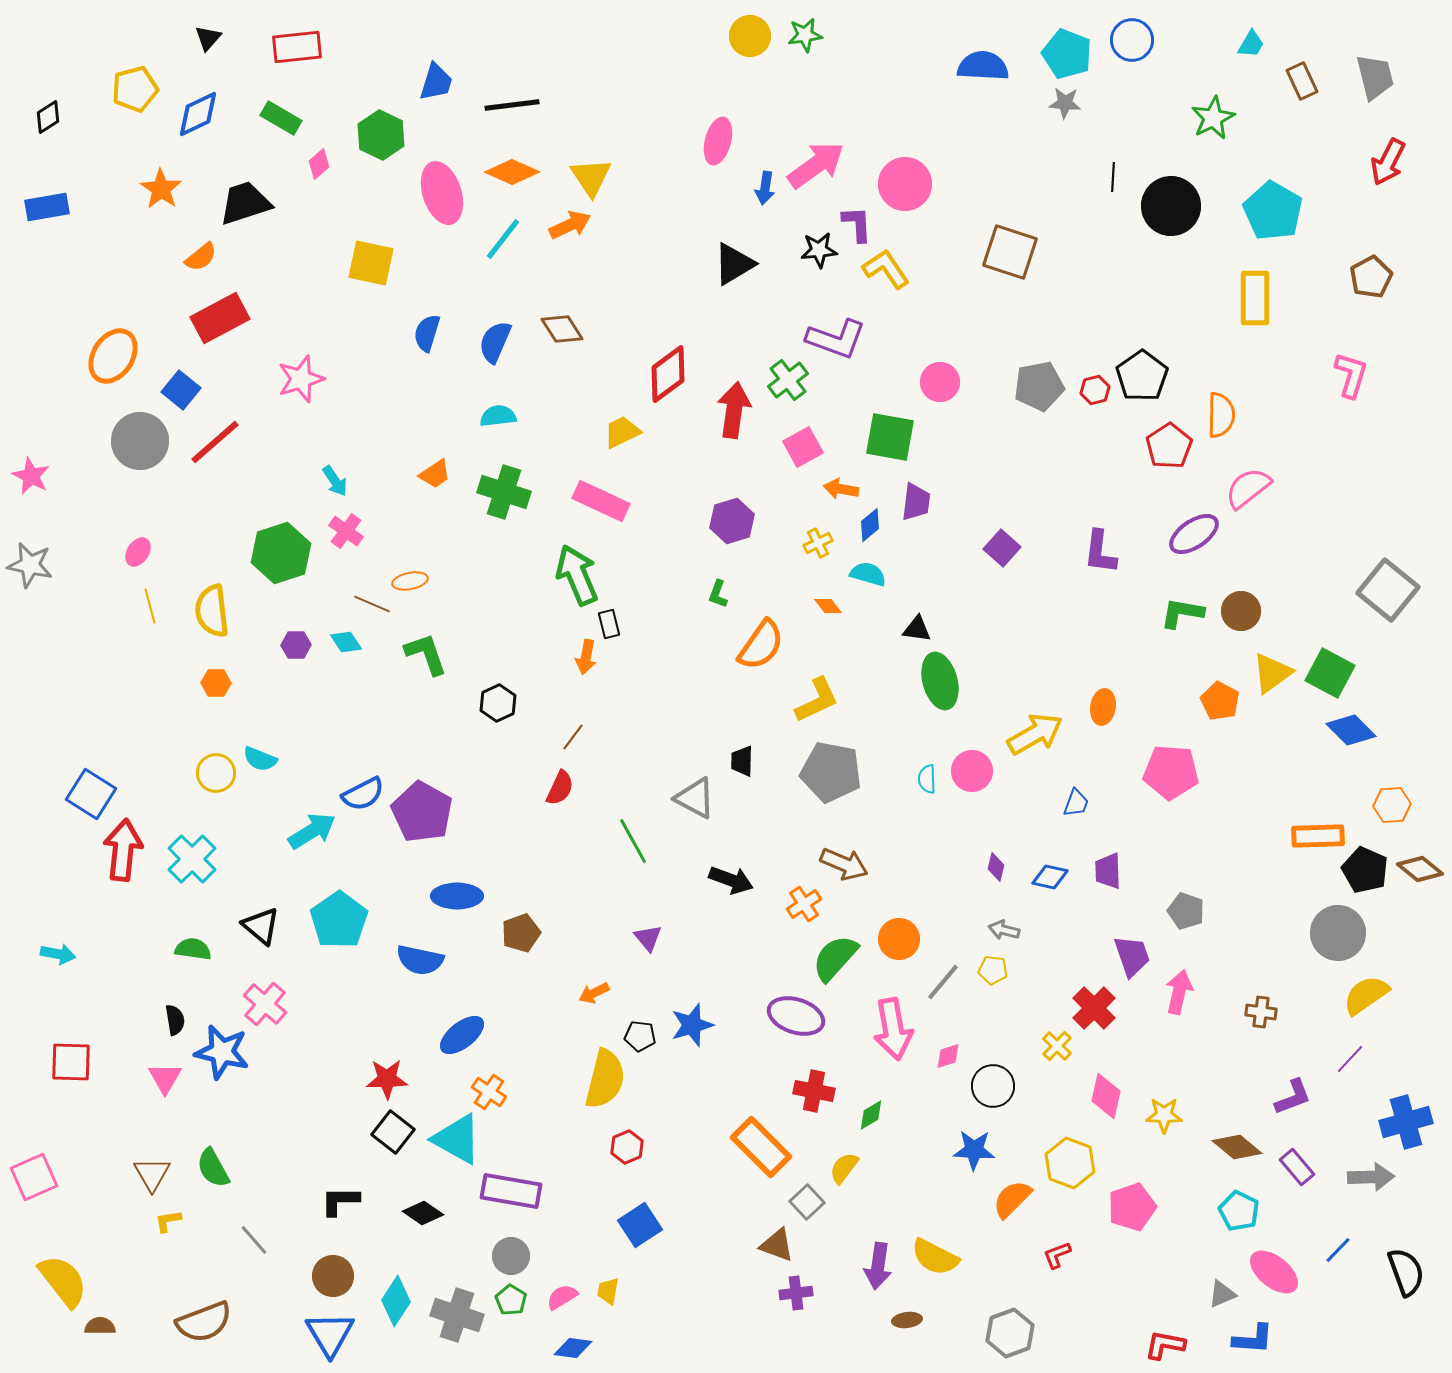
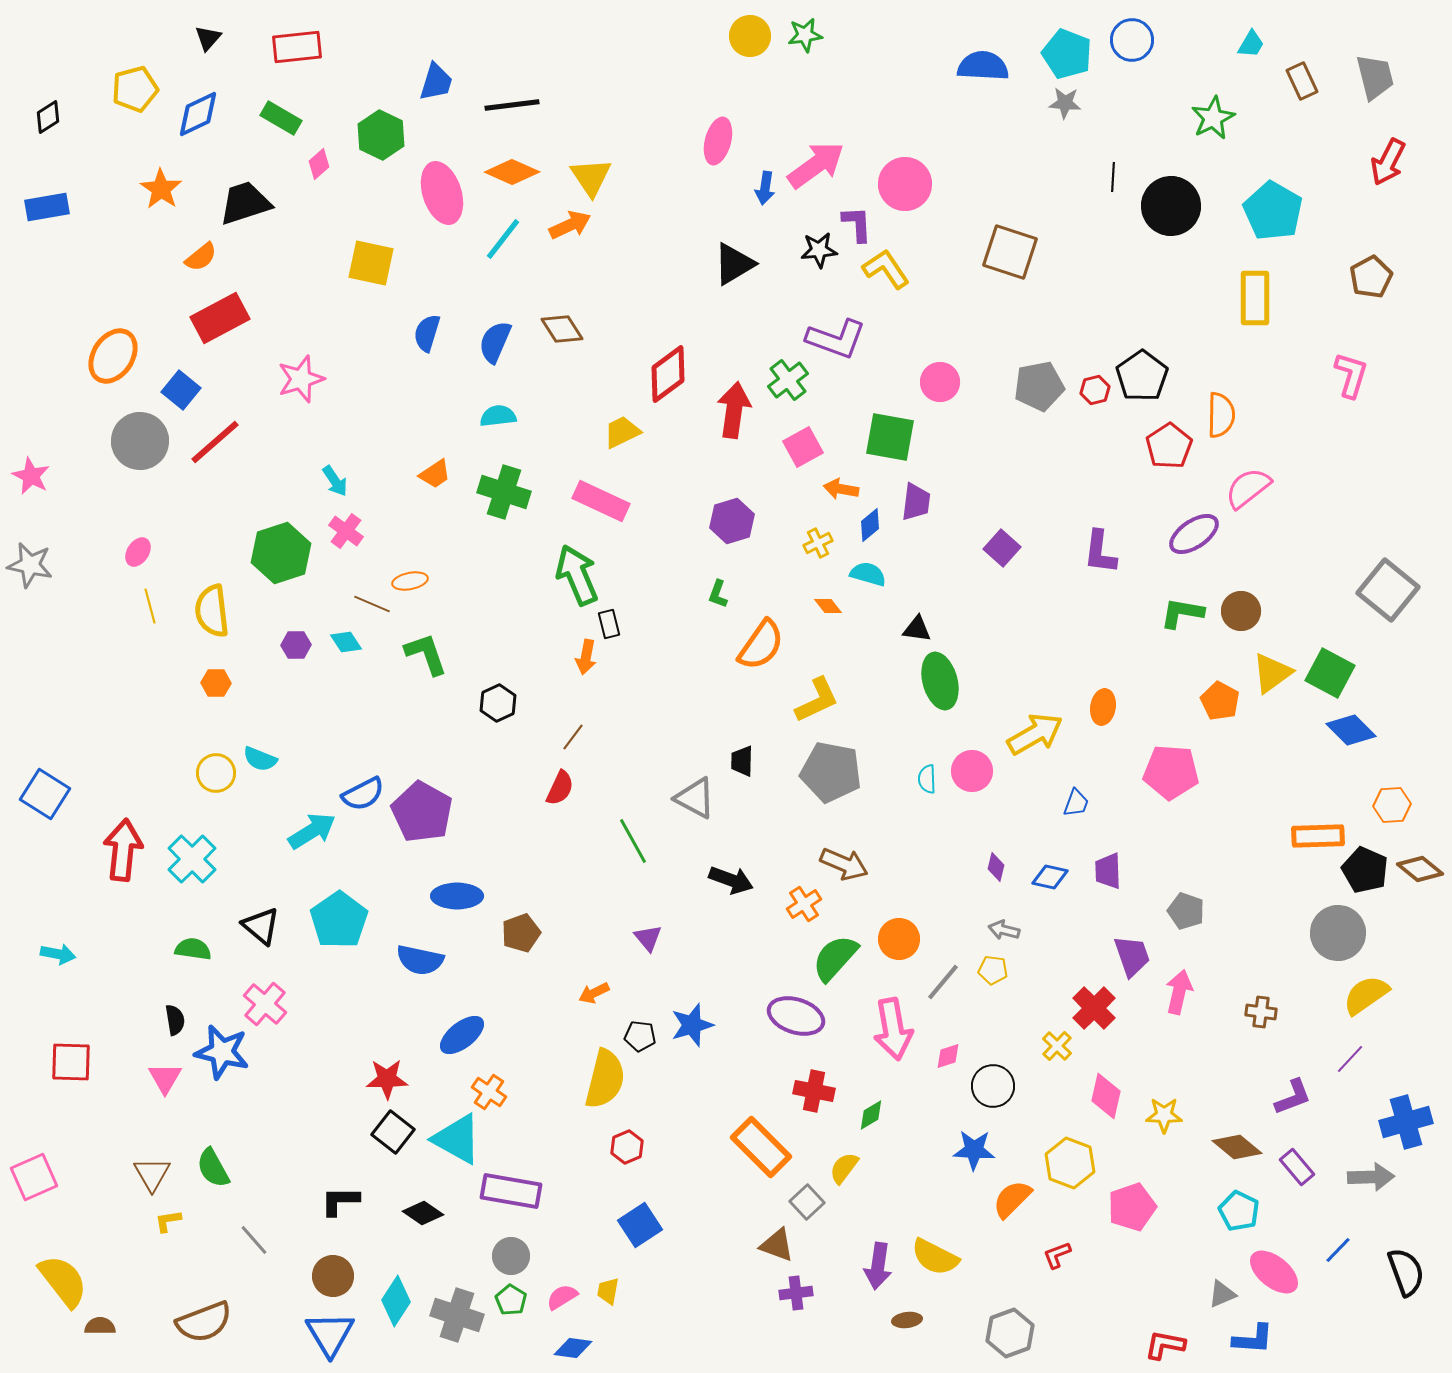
blue square at (91, 794): moved 46 px left
